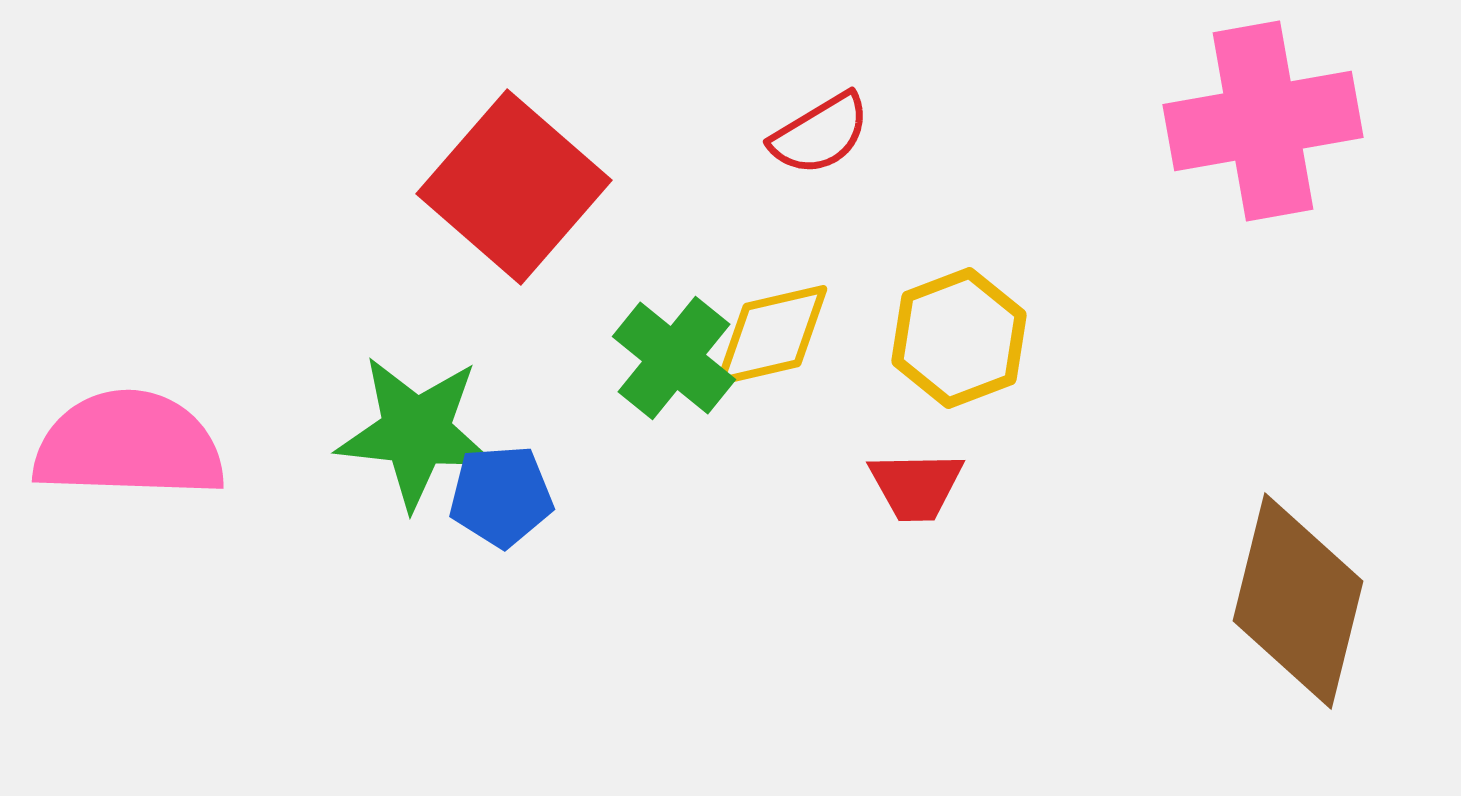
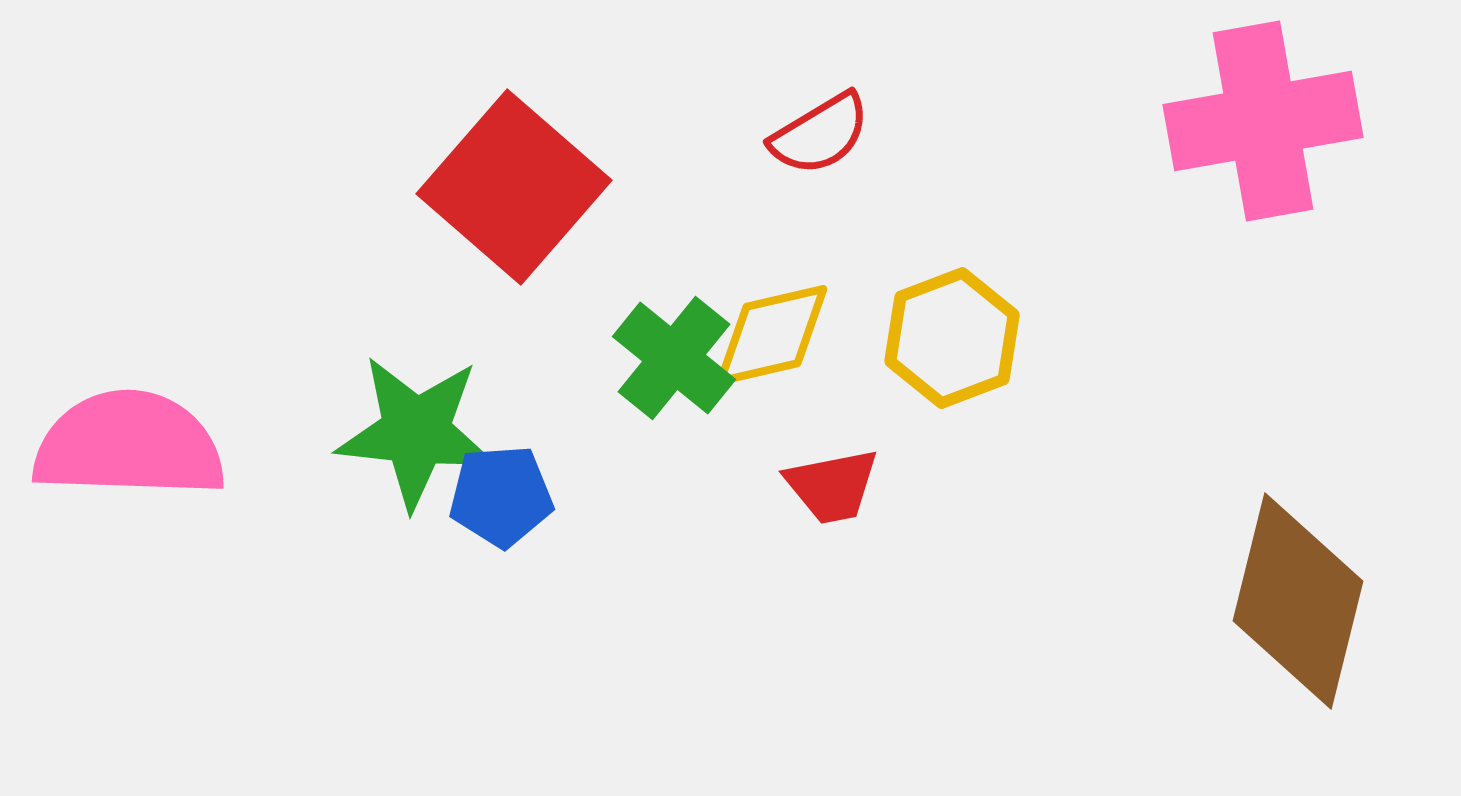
yellow hexagon: moved 7 px left
red trapezoid: moved 84 px left; rotated 10 degrees counterclockwise
